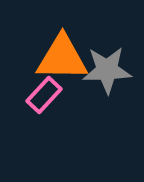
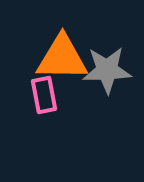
pink rectangle: rotated 54 degrees counterclockwise
